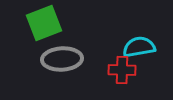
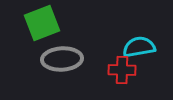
green square: moved 2 px left
